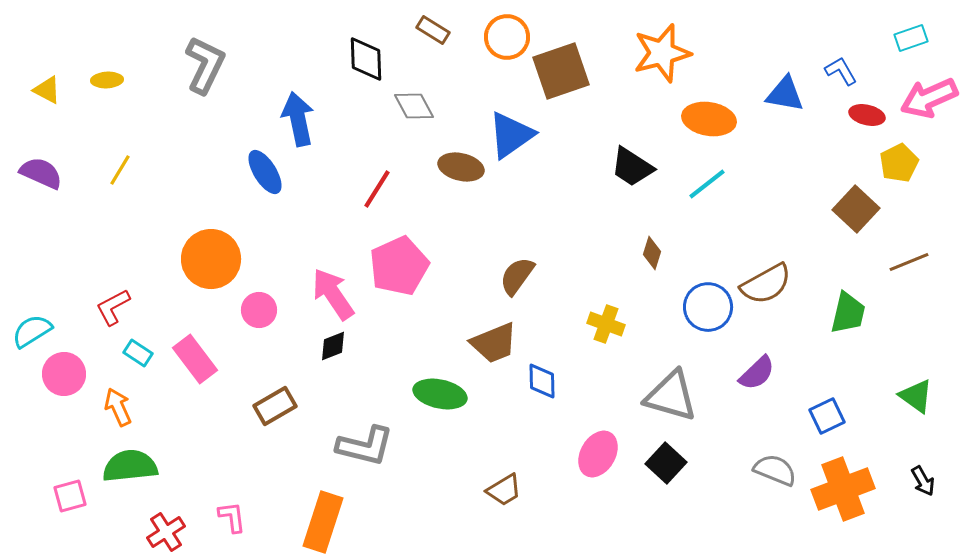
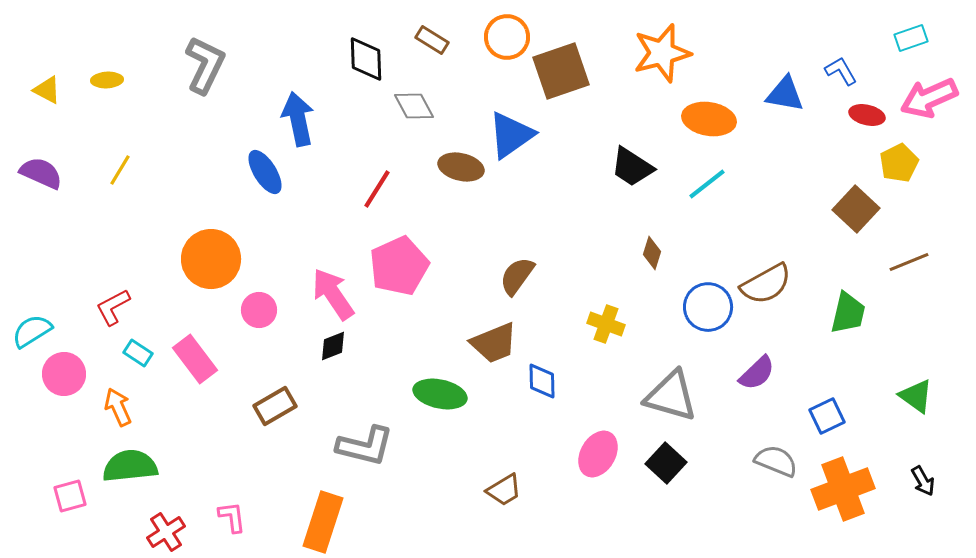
brown rectangle at (433, 30): moved 1 px left, 10 px down
gray semicircle at (775, 470): moved 1 px right, 9 px up
